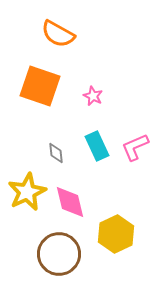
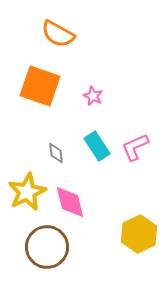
cyan rectangle: rotated 8 degrees counterclockwise
yellow hexagon: moved 23 px right
brown circle: moved 12 px left, 7 px up
